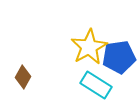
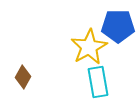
blue pentagon: moved 1 px left, 31 px up; rotated 8 degrees clockwise
cyan rectangle: moved 2 px right, 3 px up; rotated 48 degrees clockwise
